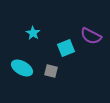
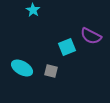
cyan star: moved 23 px up
cyan square: moved 1 px right, 1 px up
